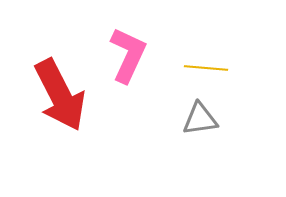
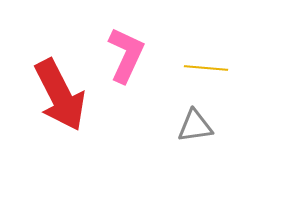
pink L-shape: moved 2 px left
gray triangle: moved 5 px left, 7 px down
